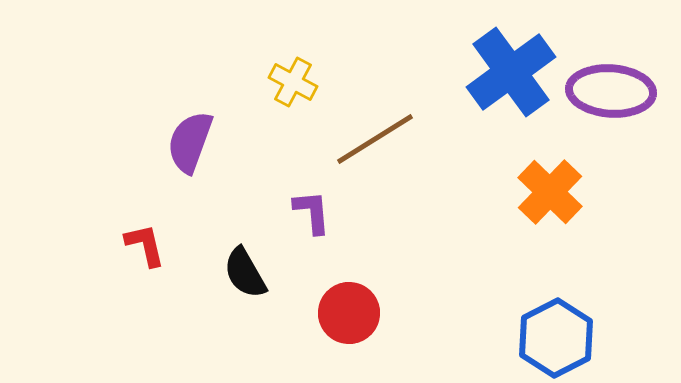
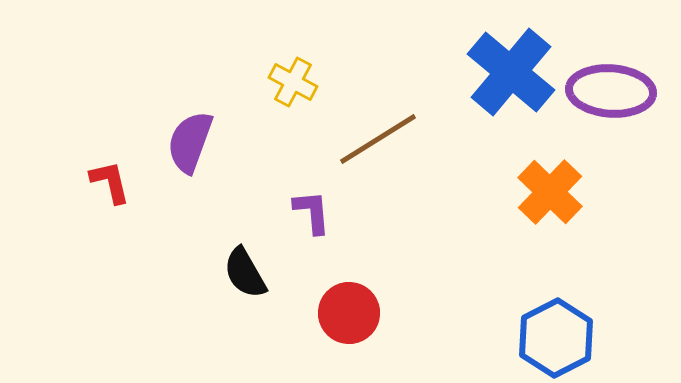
blue cross: rotated 14 degrees counterclockwise
brown line: moved 3 px right
red L-shape: moved 35 px left, 63 px up
